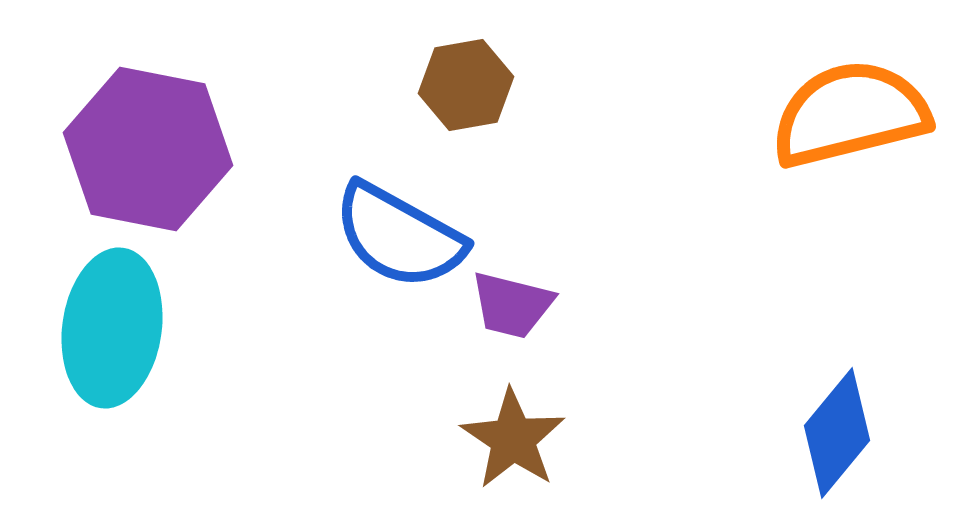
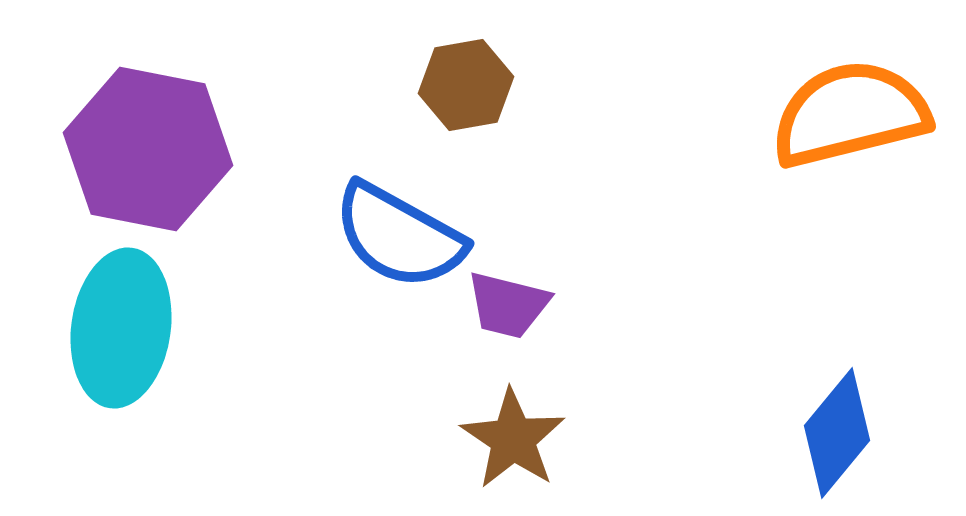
purple trapezoid: moved 4 px left
cyan ellipse: moved 9 px right
